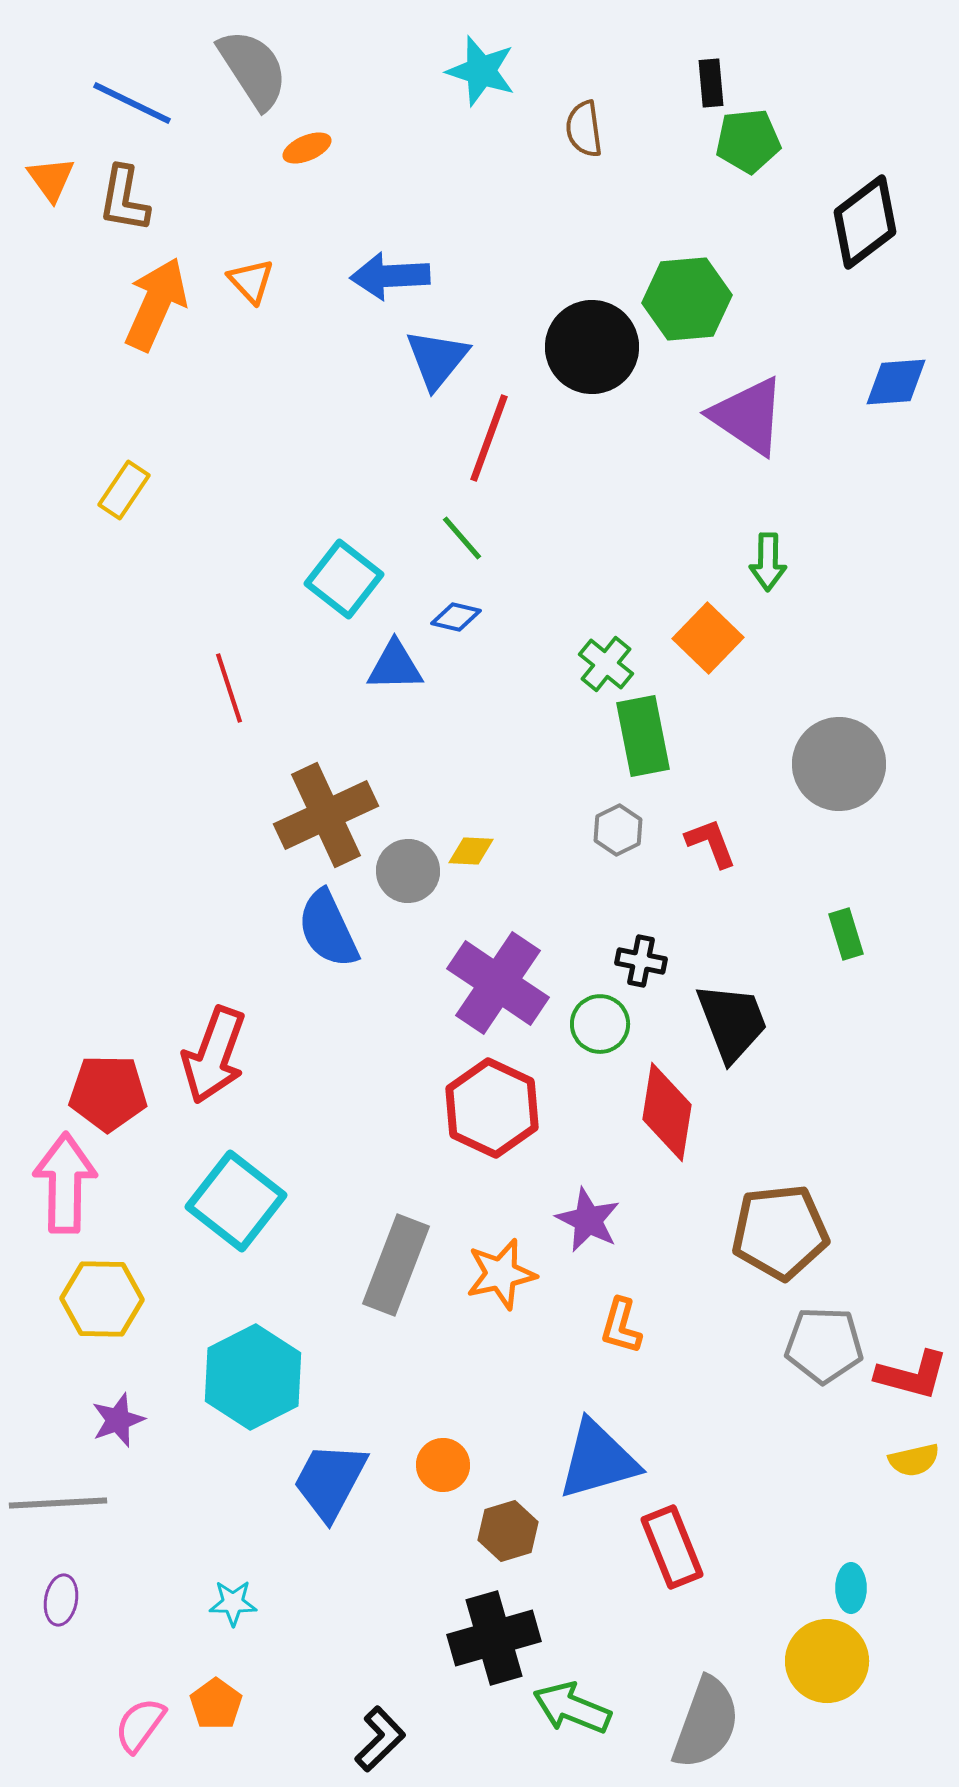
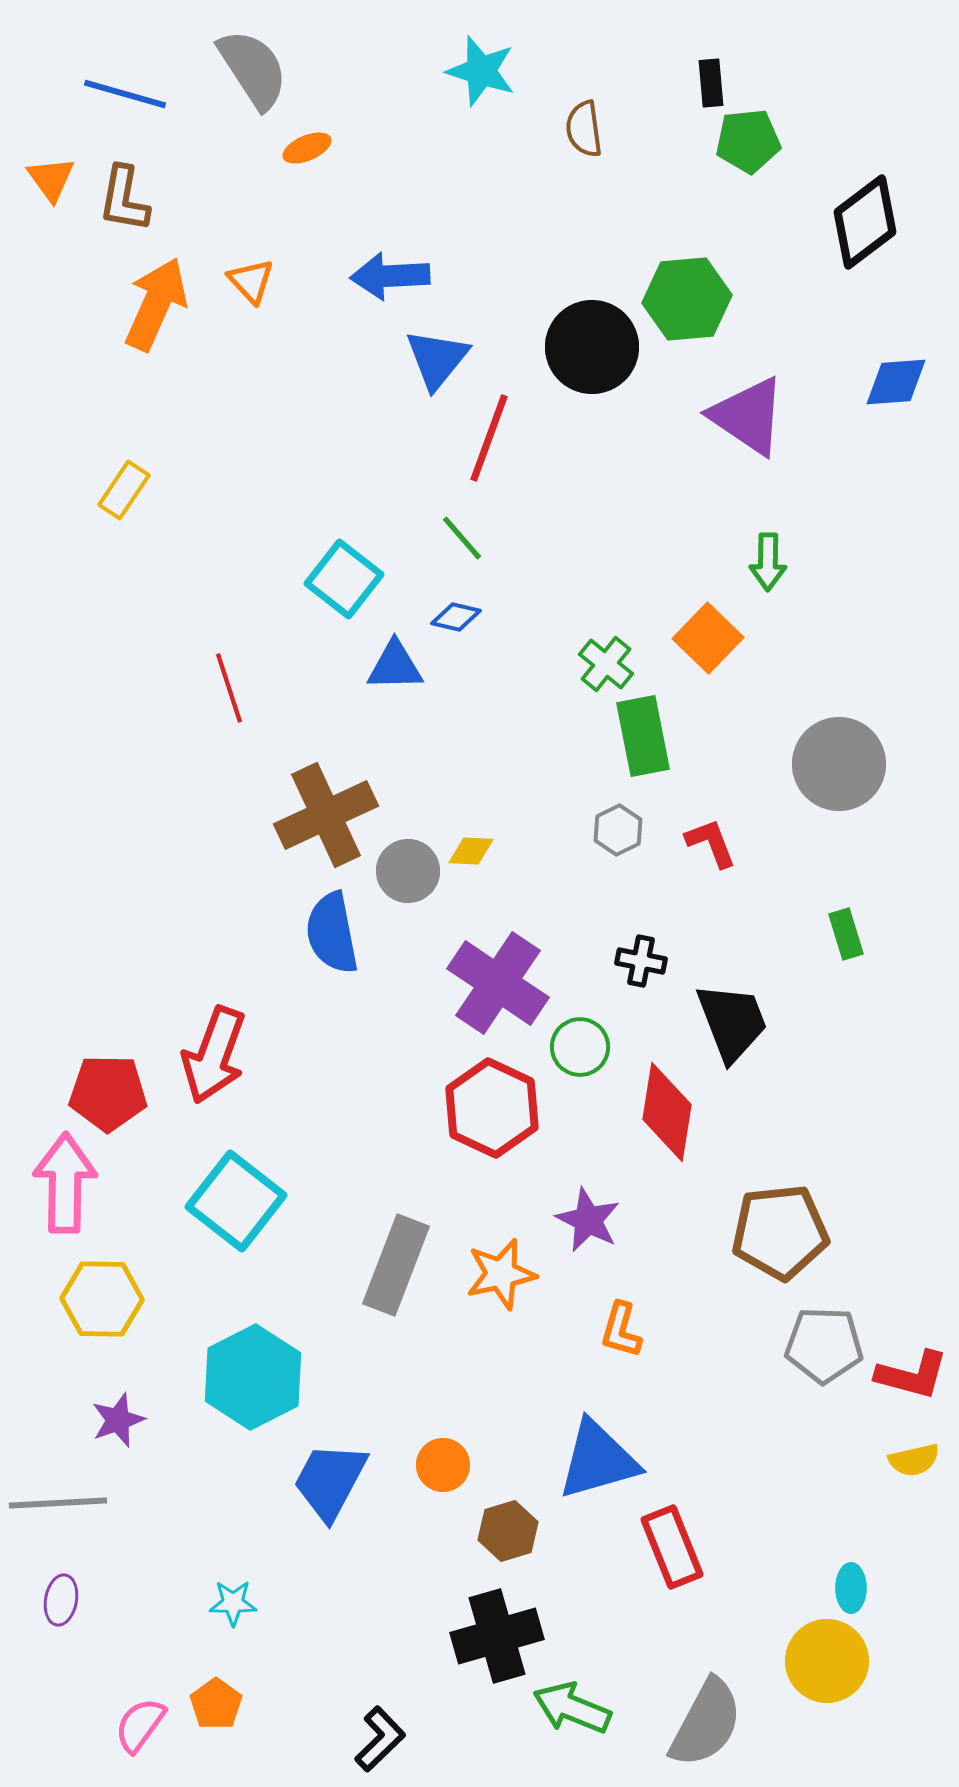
blue line at (132, 103): moved 7 px left, 9 px up; rotated 10 degrees counterclockwise
blue semicircle at (328, 929): moved 4 px right, 4 px down; rotated 14 degrees clockwise
green circle at (600, 1024): moved 20 px left, 23 px down
orange L-shape at (621, 1326): moved 4 px down
black cross at (494, 1638): moved 3 px right, 2 px up
gray semicircle at (706, 1723): rotated 8 degrees clockwise
